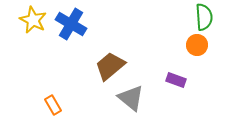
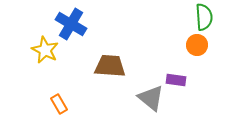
yellow star: moved 12 px right, 30 px down
brown trapezoid: rotated 44 degrees clockwise
purple rectangle: rotated 12 degrees counterclockwise
gray triangle: moved 20 px right
orange rectangle: moved 6 px right, 1 px up
